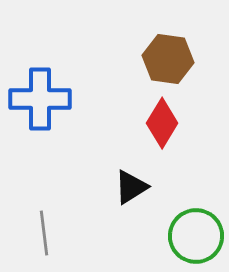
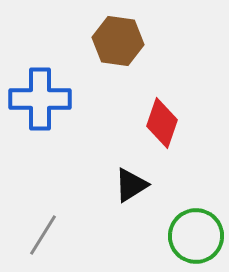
brown hexagon: moved 50 px left, 18 px up
red diamond: rotated 12 degrees counterclockwise
black triangle: moved 2 px up
gray line: moved 1 px left, 2 px down; rotated 39 degrees clockwise
